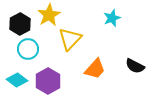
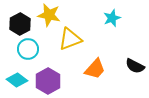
yellow star: rotated 30 degrees counterclockwise
yellow triangle: rotated 25 degrees clockwise
